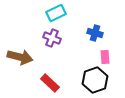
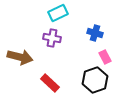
cyan rectangle: moved 2 px right
purple cross: rotated 12 degrees counterclockwise
pink rectangle: rotated 24 degrees counterclockwise
